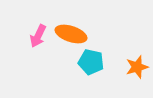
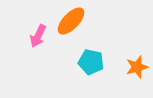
orange ellipse: moved 13 px up; rotated 64 degrees counterclockwise
